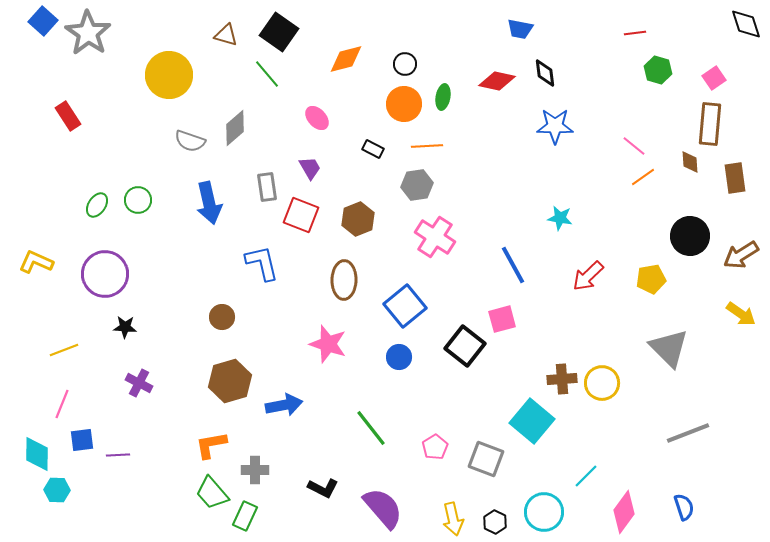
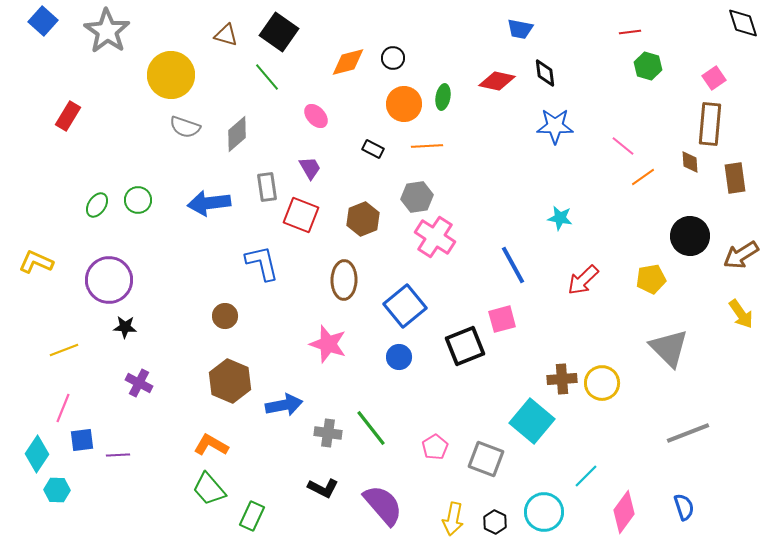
black diamond at (746, 24): moved 3 px left, 1 px up
gray star at (88, 33): moved 19 px right, 2 px up
red line at (635, 33): moved 5 px left, 1 px up
orange diamond at (346, 59): moved 2 px right, 3 px down
black circle at (405, 64): moved 12 px left, 6 px up
green hexagon at (658, 70): moved 10 px left, 4 px up
green line at (267, 74): moved 3 px down
yellow circle at (169, 75): moved 2 px right
red rectangle at (68, 116): rotated 64 degrees clockwise
pink ellipse at (317, 118): moved 1 px left, 2 px up
gray diamond at (235, 128): moved 2 px right, 6 px down
gray semicircle at (190, 141): moved 5 px left, 14 px up
pink line at (634, 146): moved 11 px left
gray hexagon at (417, 185): moved 12 px down
blue arrow at (209, 203): rotated 96 degrees clockwise
brown hexagon at (358, 219): moved 5 px right
purple circle at (105, 274): moved 4 px right, 6 px down
red arrow at (588, 276): moved 5 px left, 4 px down
yellow arrow at (741, 314): rotated 20 degrees clockwise
brown circle at (222, 317): moved 3 px right, 1 px up
black square at (465, 346): rotated 30 degrees clockwise
brown hexagon at (230, 381): rotated 21 degrees counterclockwise
pink line at (62, 404): moved 1 px right, 4 px down
orange L-shape at (211, 445): rotated 40 degrees clockwise
cyan diamond at (37, 454): rotated 33 degrees clockwise
gray cross at (255, 470): moved 73 px right, 37 px up; rotated 8 degrees clockwise
green trapezoid at (212, 493): moved 3 px left, 4 px up
purple semicircle at (383, 508): moved 3 px up
green rectangle at (245, 516): moved 7 px right
yellow arrow at (453, 519): rotated 24 degrees clockwise
